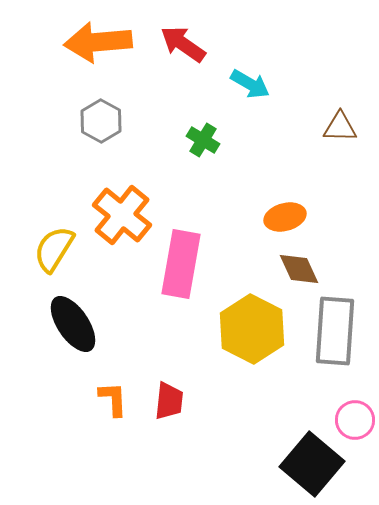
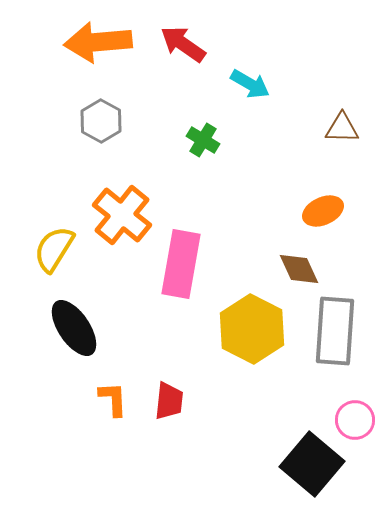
brown triangle: moved 2 px right, 1 px down
orange ellipse: moved 38 px right, 6 px up; rotated 9 degrees counterclockwise
black ellipse: moved 1 px right, 4 px down
